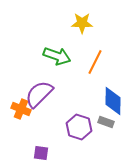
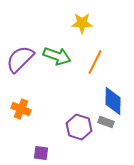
purple semicircle: moved 19 px left, 35 px up
